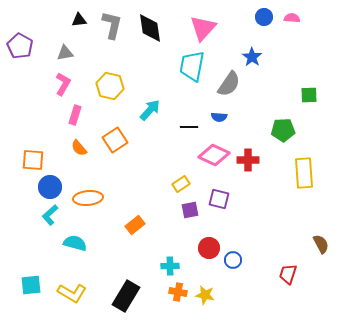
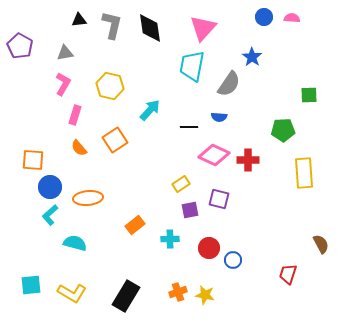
cyan cross at (170, 266): moved 27 px up
orange cross at (178, 292): rotated 30 degrees counterclockwise
